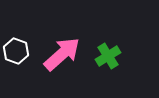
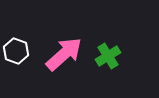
pink arrow: moved 2 px right
